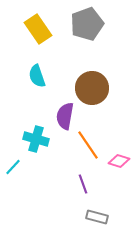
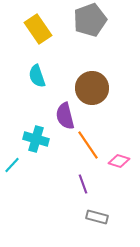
gray pentagon: moved 3 px right, 4 px up
purple semicircle: rotated 24 degrees counterclockwise
cyan line: moved 1 px left, 2 px up
